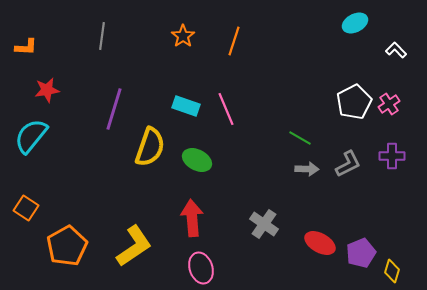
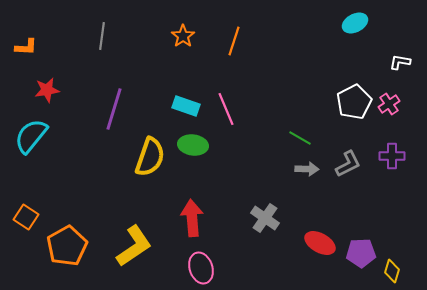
white L-shape: moved 4 px right, 12 px down; rotated 35 degrees counterclockwise
yellow semicircle: moved 10 px down
green ellipse: moved 4 px left, 15 px up; rotated 20 degrees counterclockwise
orange square: moved 9 px down
gray cross: moved 1 px right, 6 px up
purple pentagon: rotated 20 degrees clockwise
